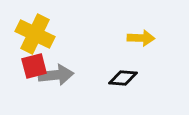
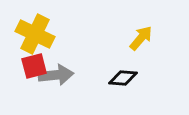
yellow arrow: rotated 52 degrees counterclockwise
